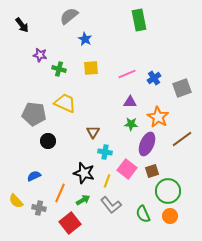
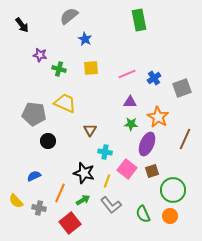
brown triangle: moved 3 px left, 2 px up
brown line: moved 3 px right; rotated 30 degrees counterclockwise
green circle: moved 5 px right, 1 px up
